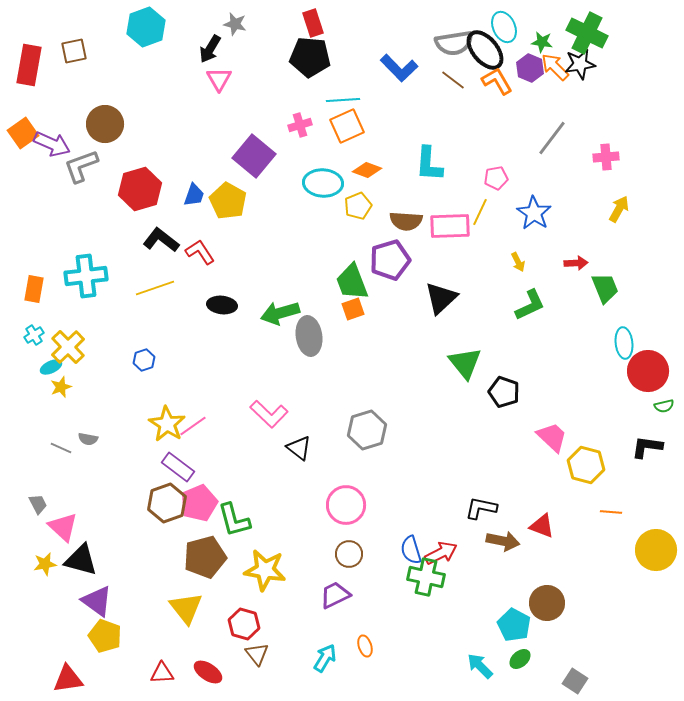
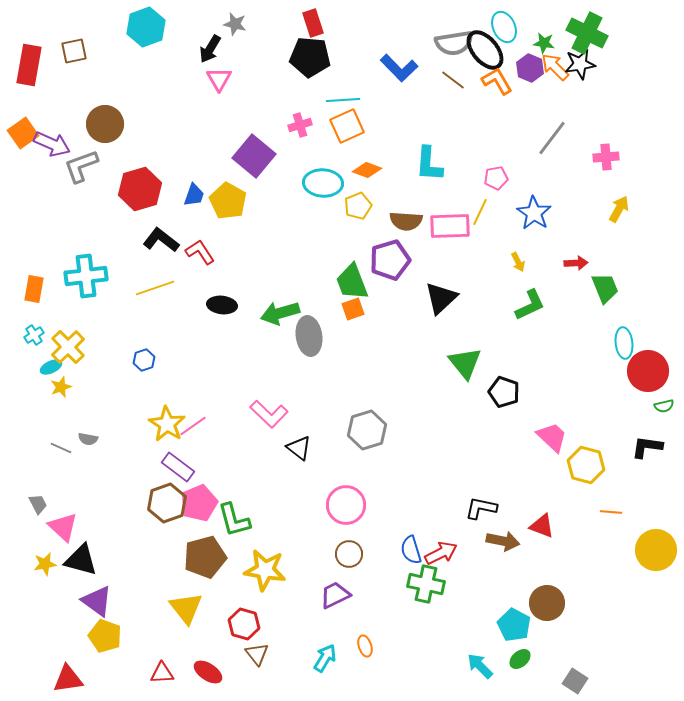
green star at (542, 42): moved 2 px right, 1 px down
green cross at (426, 577): moved 7 px down
